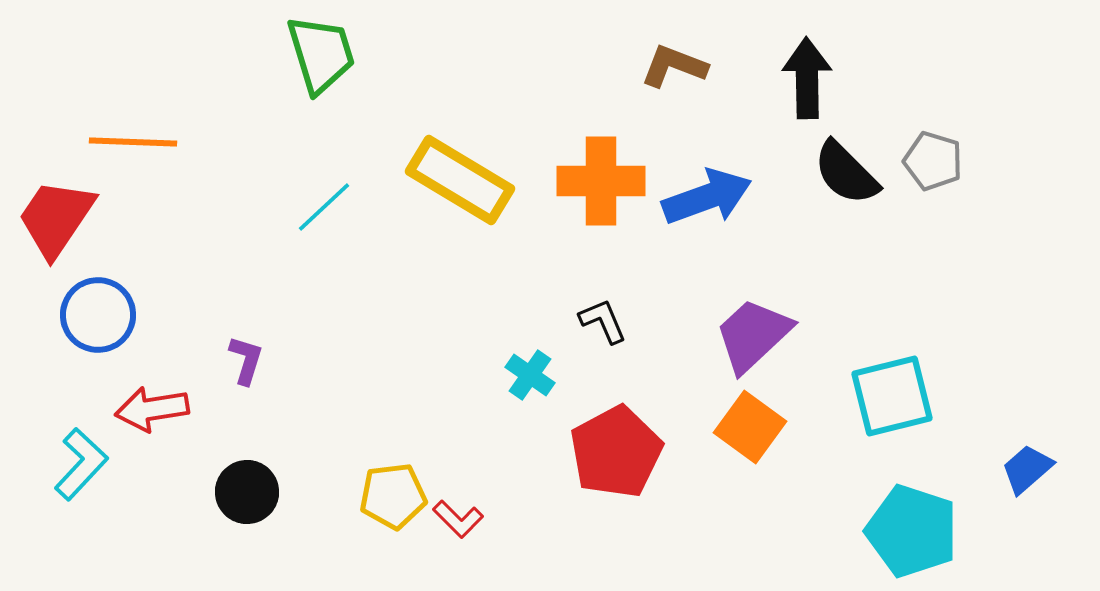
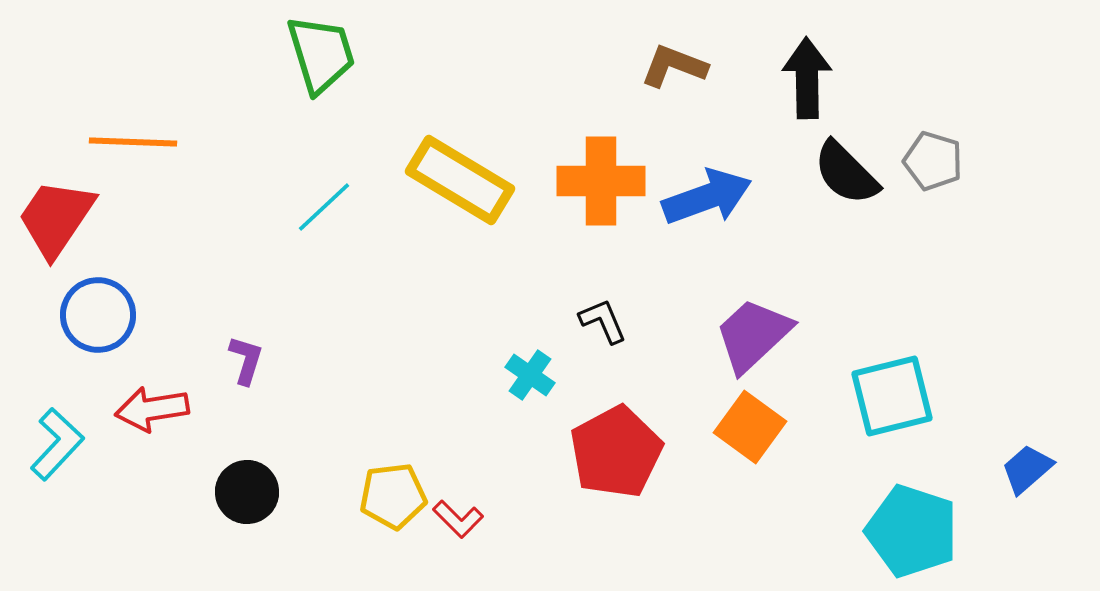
cyan L-shape: moved 24 px left, 20 px up
